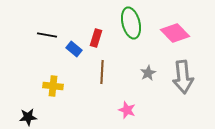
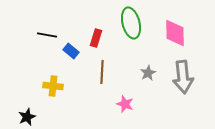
pink diamond: rotated 44 degrees clockwise
blue rectangle: moved 3 px left, 2 px down
pink star: moved 2 px left, 6 px up
black star: moved 1 px left; rotated 18 degrees counterclockwise
